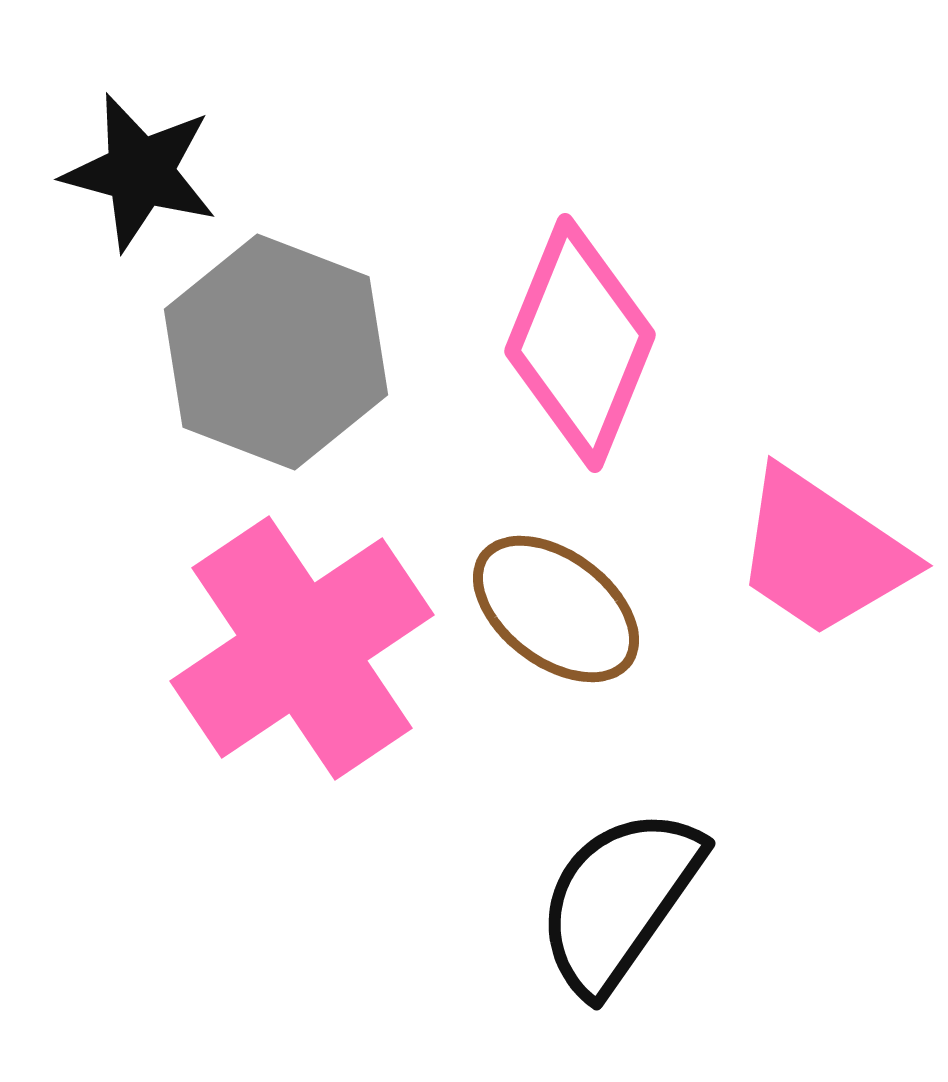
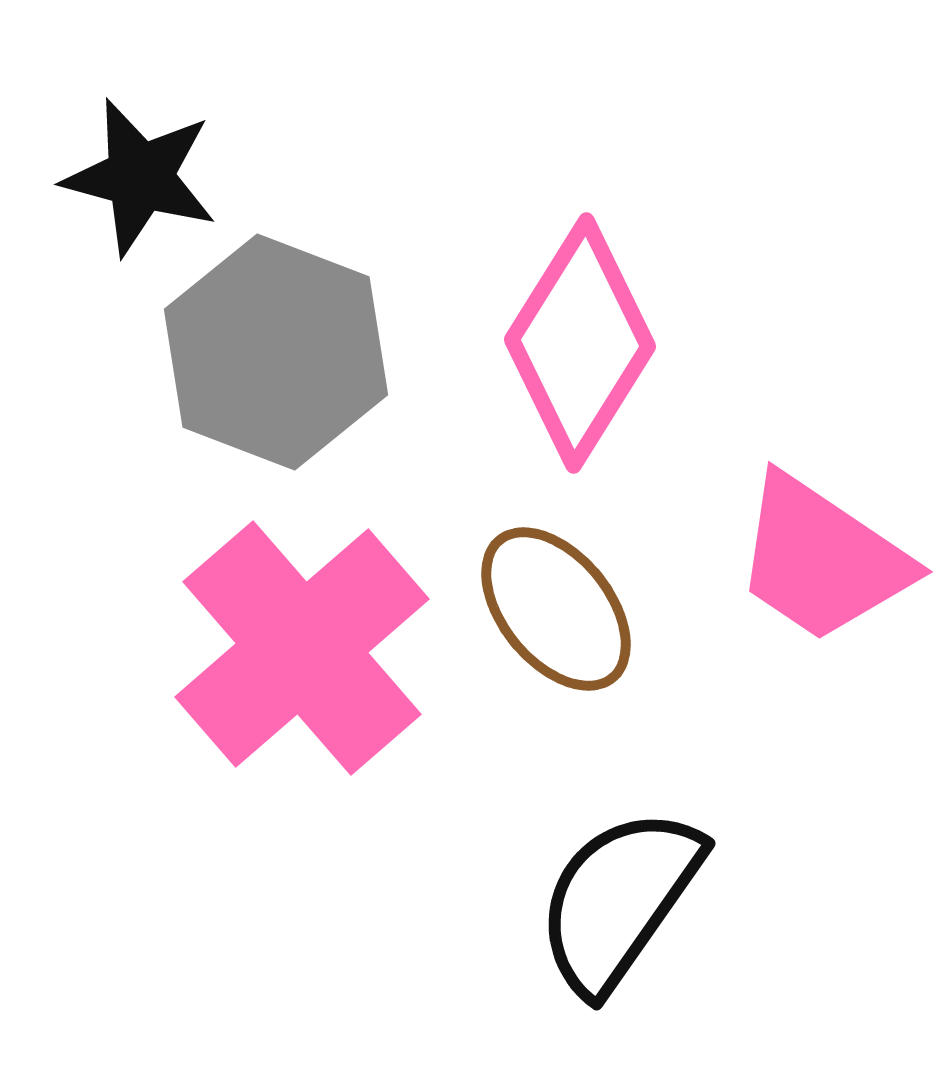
black star: moved 5 px down
pink diamond: rotated 10 degrees clockwise
pink trapezoid: moved 6 px down
brown ellipse: rotated 14 degrees clockwise
pink cross: rotated 7 degrees counterclockwise
